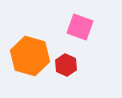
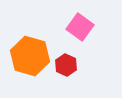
pink square: rotated 16 degrees clockwise
